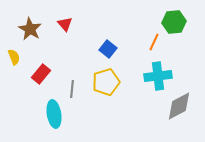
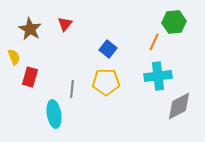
red triangle: rotated 21 degrees clockwise
red rectangle: moved 11 px left, 3 px down; rotated 24 degrees counterclockwise
yellow pentagon: rotated 16 degrees clockwise
